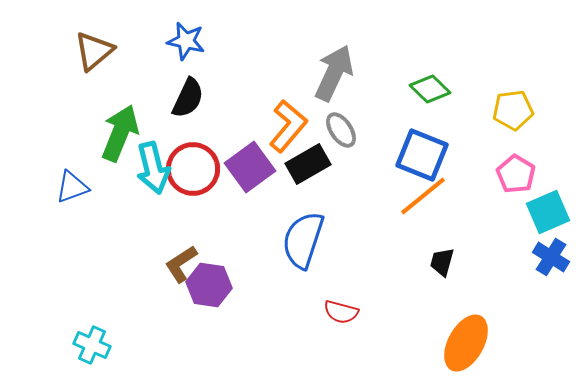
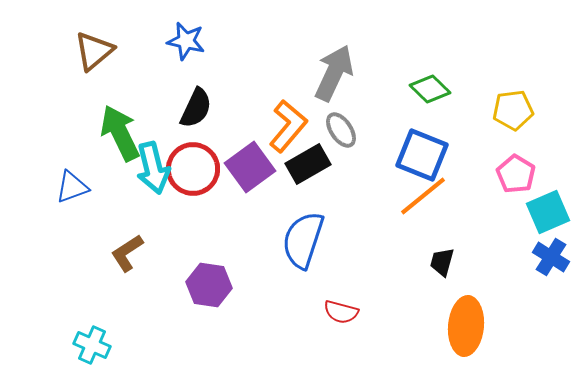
black semicircle: moved 8 px right, 10 px down
green arrow: rotated 48 degrees counterclockwise
brown L-shape: moved 54 px left, 11 px up
orange ellipse: moved 17 px up; rotated 24 degrees counterclockwise
